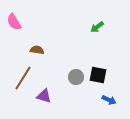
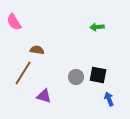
green arrow: rotated 32 degrees clockwise
brown line: moved 5 px up
blue arrow: moved 1 px up; rotated 136 degrees counterclockwise
